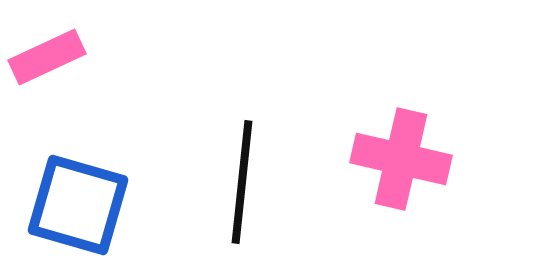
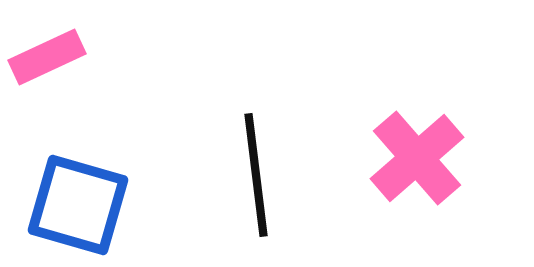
pink cross: moved 16 px right, 1 px up; rotated 36 degrees clockwise
black line: moved 14 px right, 7 px up; rotated 13 degrees counterclockwise
